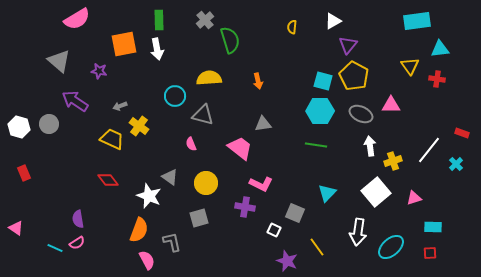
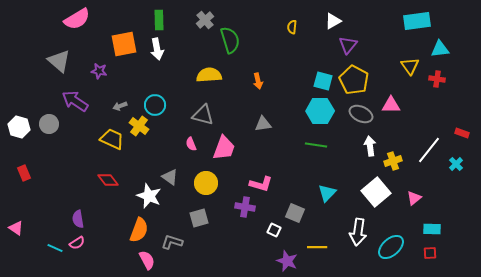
yellow pentagon at (354, 76): moved 4 px down
yellow semicircle at (209, 78): moved 3 px up
cyan circle at (175, 96): moved 20 px left, 9 px down
pink trapezoid at (240, 148): moved 16 px left; rotated 72 degrees clockwise
pink L-shape at (261, 184): rotated 10 degrees counterclockwise
pink triangle at (414, 198): rotated 21 degrees counterclockwise
cyan rectangle at (433, 227): moved 1 px left, 2 px down
gray L-shape at (172, 242): rotated 60 degrees counterclockwise
yellow line at (317, 247): rotated 54 degrees counterclockwise
